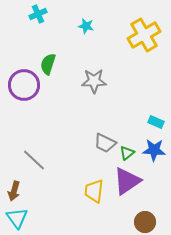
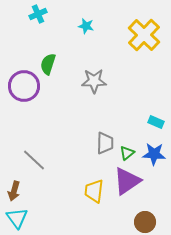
yellow cross: rotated 16 degrees counterclockwise
purple circle: moved 1 px down
gray trapezoid: rotated 115 degrees counterclockwise
blue star: moved 4 px down
